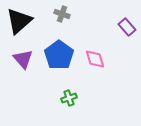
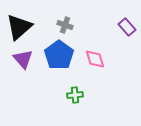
gray cross: moved 3 px right, 11 px down
black triangle: moved 6 px down
green cross: moved 6 px right, 3 px up; rotated 14 degrees clockwise
